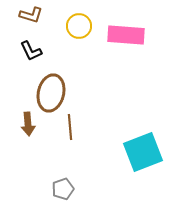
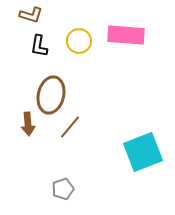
yellow circle: moved 15 px down
black L-shape: moved 8 px right, 5 px up; rotated 35 degrees clockwise
brown ellipse: moved 2 px down
brown line: rotated 45 degrees clockwise
